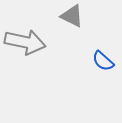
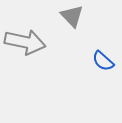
gray triangle: rotated 20 degrees clockwise
